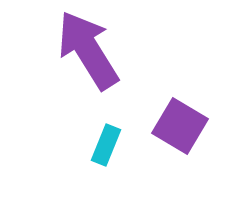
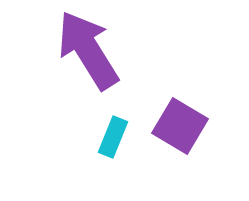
cyan rectangle: moved 7 px right, 8 px up
